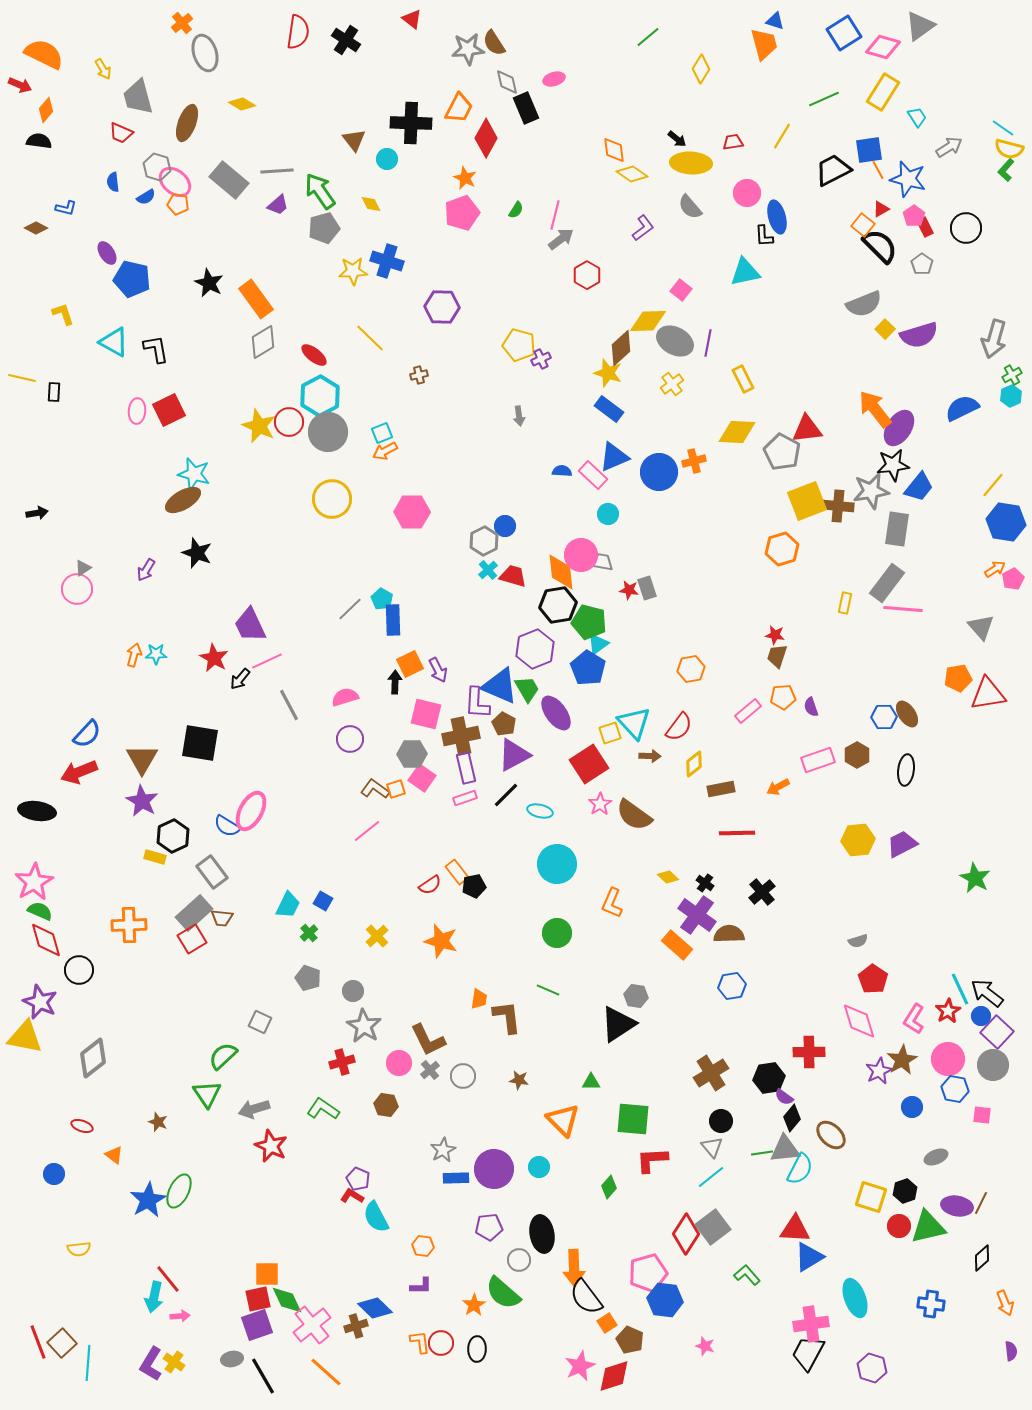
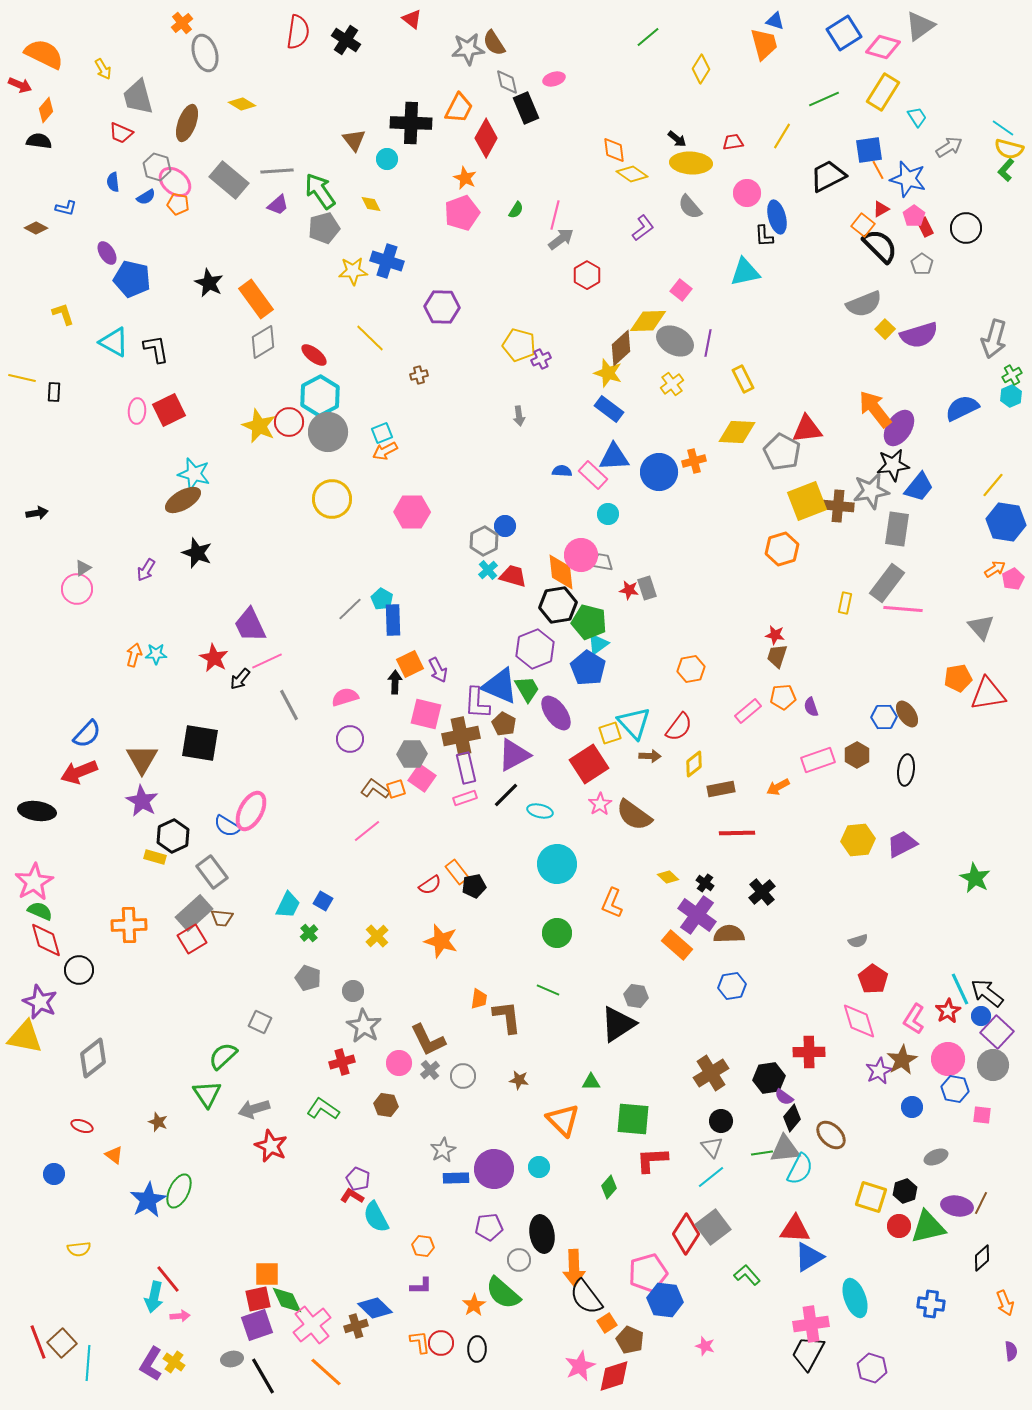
black trapezoid at (833, 170): moved 5 px left, 6 px down
blue triangle at (614, 457): rotated 20 degrees clockwise
